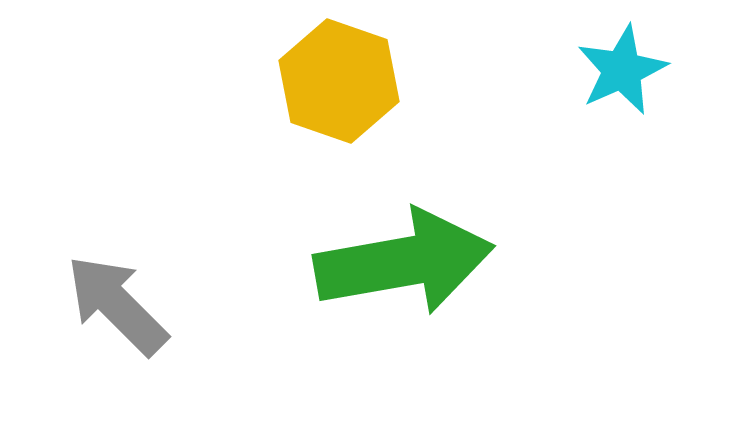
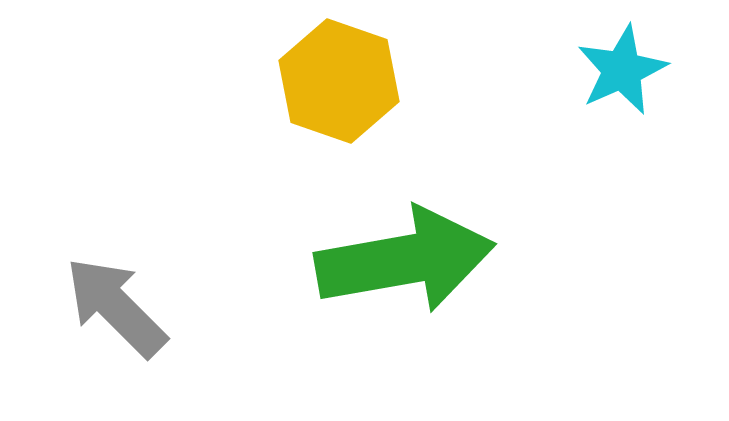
green arrow: moved 1 px right, 2 px up
gray arrow: moved 1 px left, 2 px down
